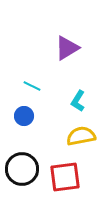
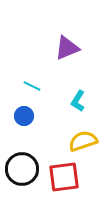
purple triangle: rotated 8 degrees clockwise
yellow semicircle: moved 2 px right, 5 px down; rotated 8 degrees counterclockwise
red square: moved 1 px left
